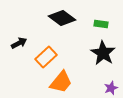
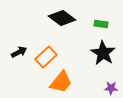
black arrow: moved 9 px down
purple star: rotated 24 degrees clockwise
